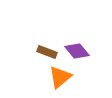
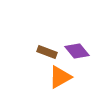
orange triangle: rotated 10 degrees clockwise
